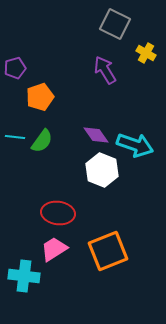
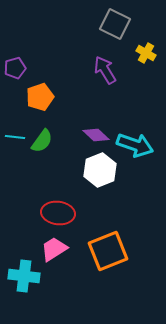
purple diamond: rotated 12 degrees counterclockwise
white hexagon: moved 2 px left; rotated 16 degrees clockwise
